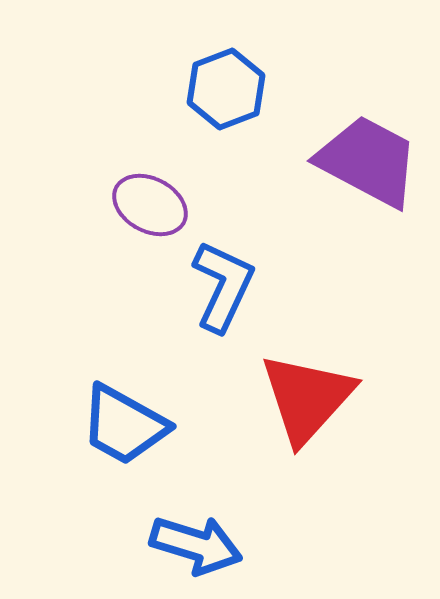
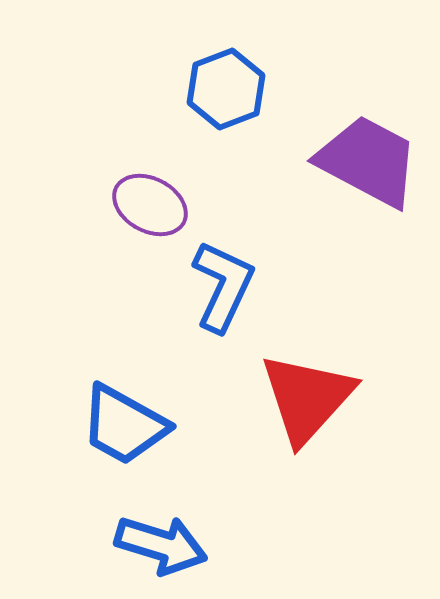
blue arrow: moved 35 px left
